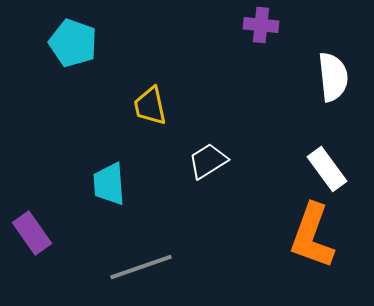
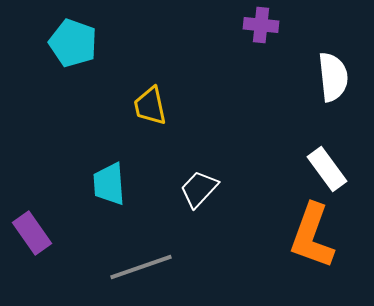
white trapezoid: moved 9 px left, 28 px down; rotated 15 degrees counterclockwise
